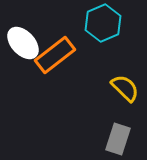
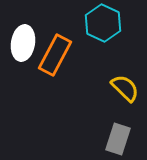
cyan hexagon: rotated 12 degrees counterclockwise
white ellipse: rotated 52 degrees clockwise
orange rectangle: rotated 24 degrees counterclockwise
